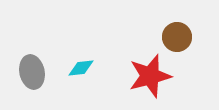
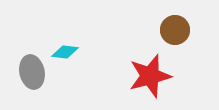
brown circle: moved 2 px left, 7 px up
cyan diamond: moved 16 px left, 16 px up; rotated 12 degrees clockwise
